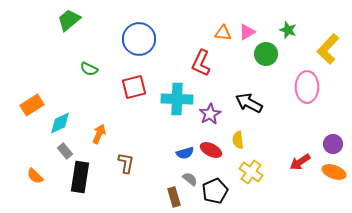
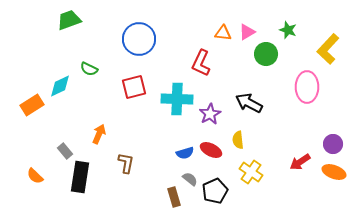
green trapezoid: rotated 20 degrees clockwise
cyan diamond: moved 37 px up
